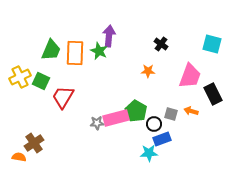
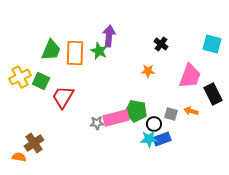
green pentagon: rotated 20 degrees counterclockwise
cyan star: moved 14 px up
